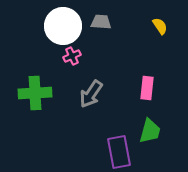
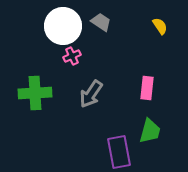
gray trapezoid: rotated 30 degrees clockwise
